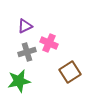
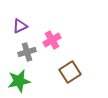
purple triangle: moved 5 px left
pink cross: moved 3 px right, 3 px up; rotated 36 degrees clockwise
